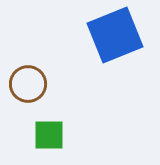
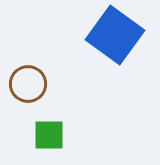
blue square: rotated 32 degrees counterclockwise
